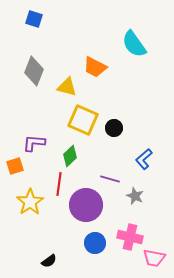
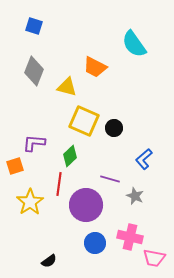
blue square: moved 7 px down
yellow square: moved 1 px right, 1 px down
